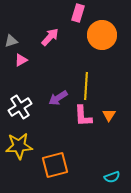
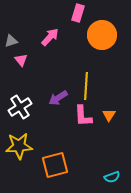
pink triangle: rotated 40 degrees counterclockwise
